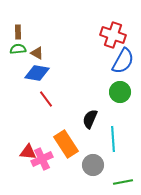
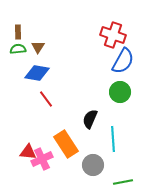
brown triangle: moved 1 px right, 6 px up; rotated 32 degrees clockwise
